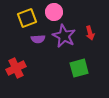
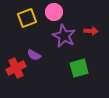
red arrow: moved 1 px right, 2 px up; rotated 72 degrees counterclockwise
purple semicircle: moved 4 px left, 16 px down; rotated 32 degrees clockwise
